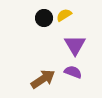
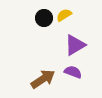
purple triangle: rotated 30 degrees clockwise
